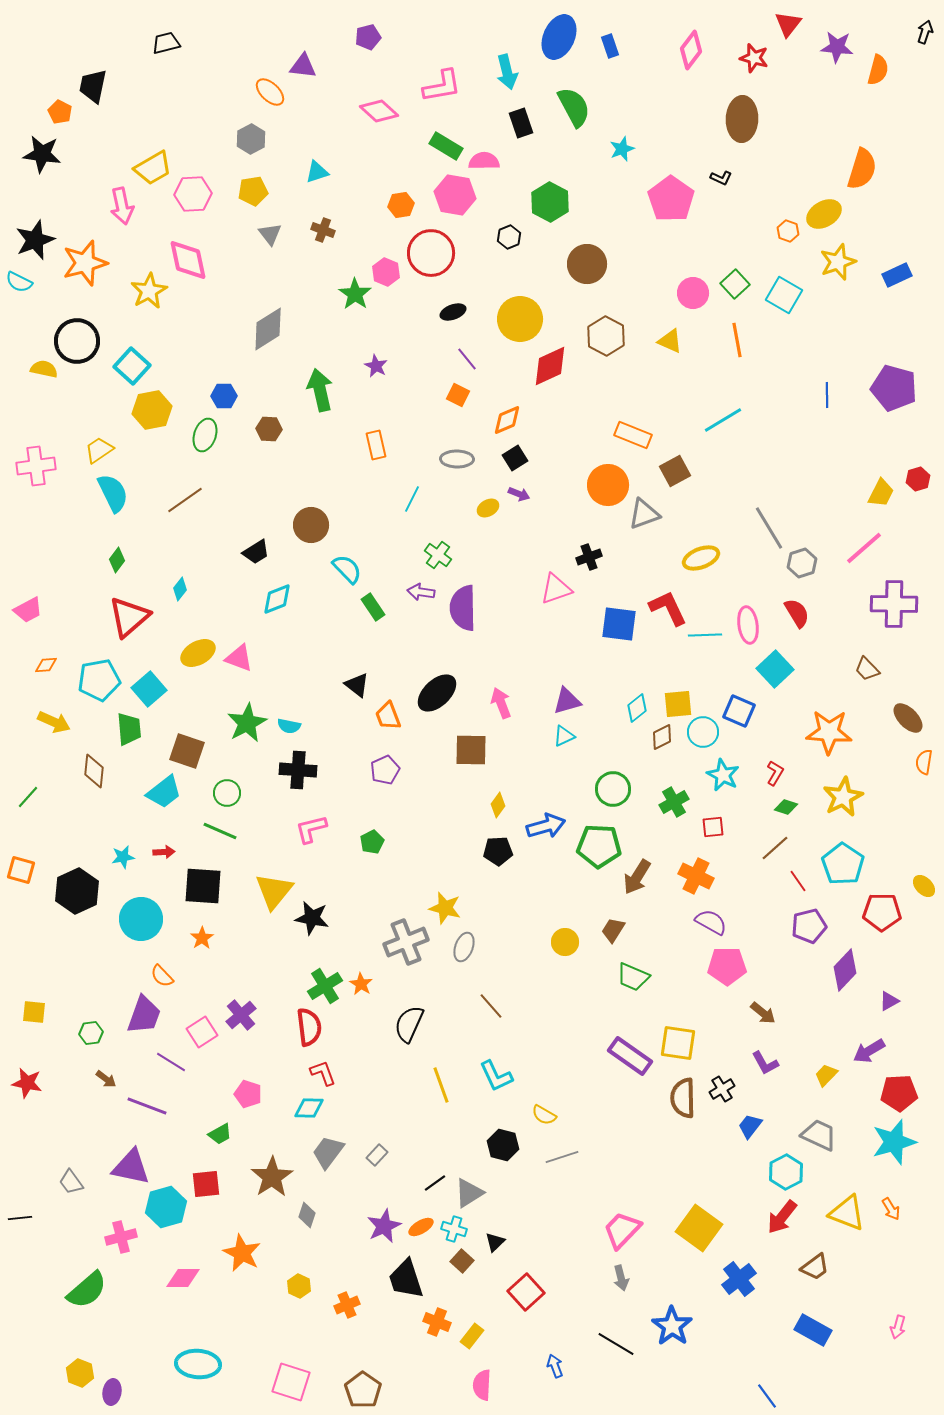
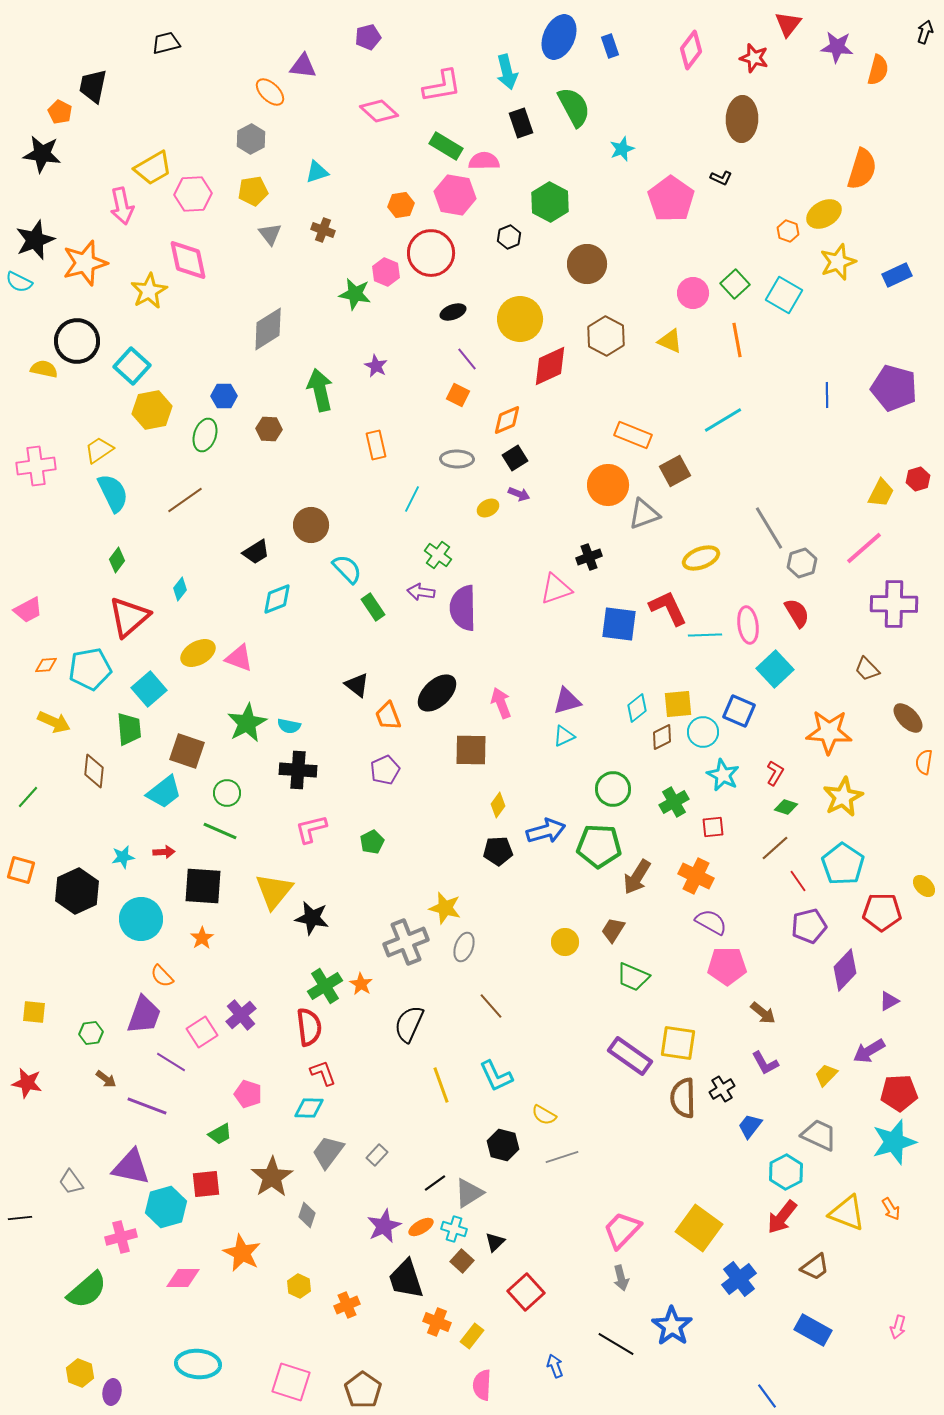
green star at (355, 294): rotated 24 degrees counterclockwise
cyan pentagon at (99, 680): moved 9 px left, 11 px up
blue arrow at (546, 826): moved 5 px down
